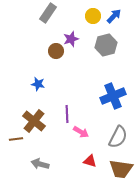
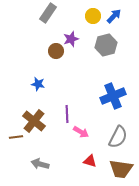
brown line: moved 2 px up
